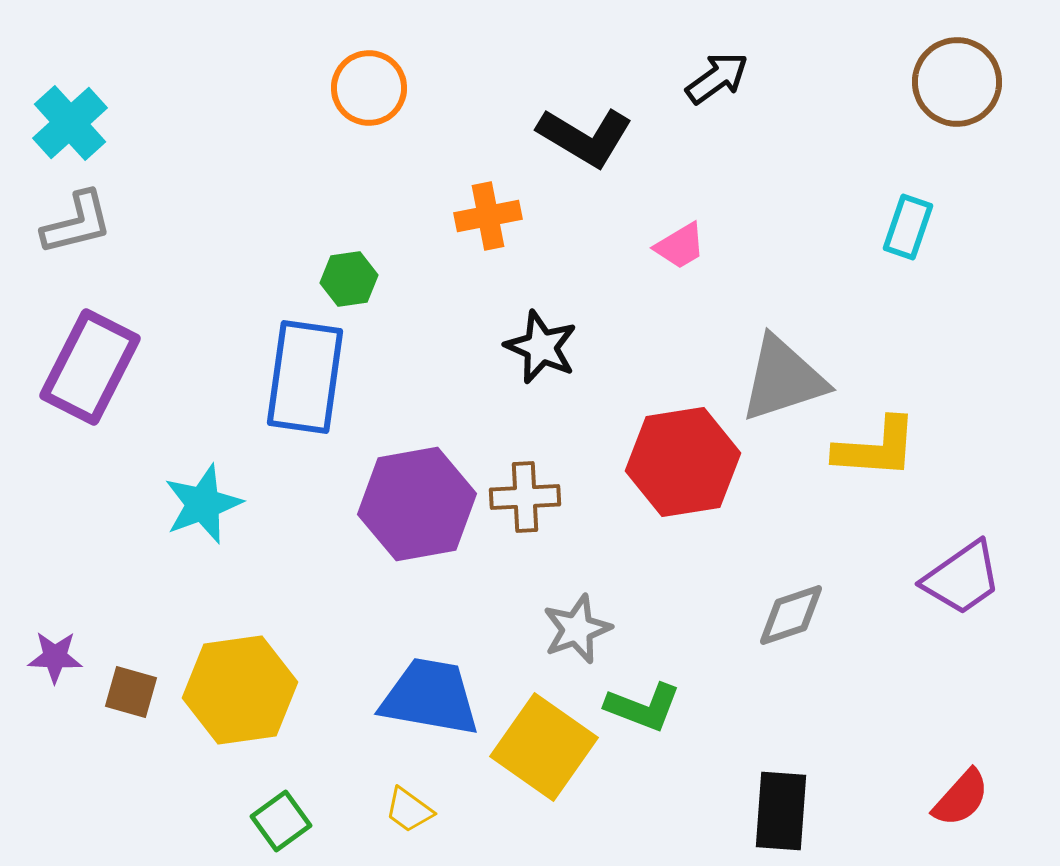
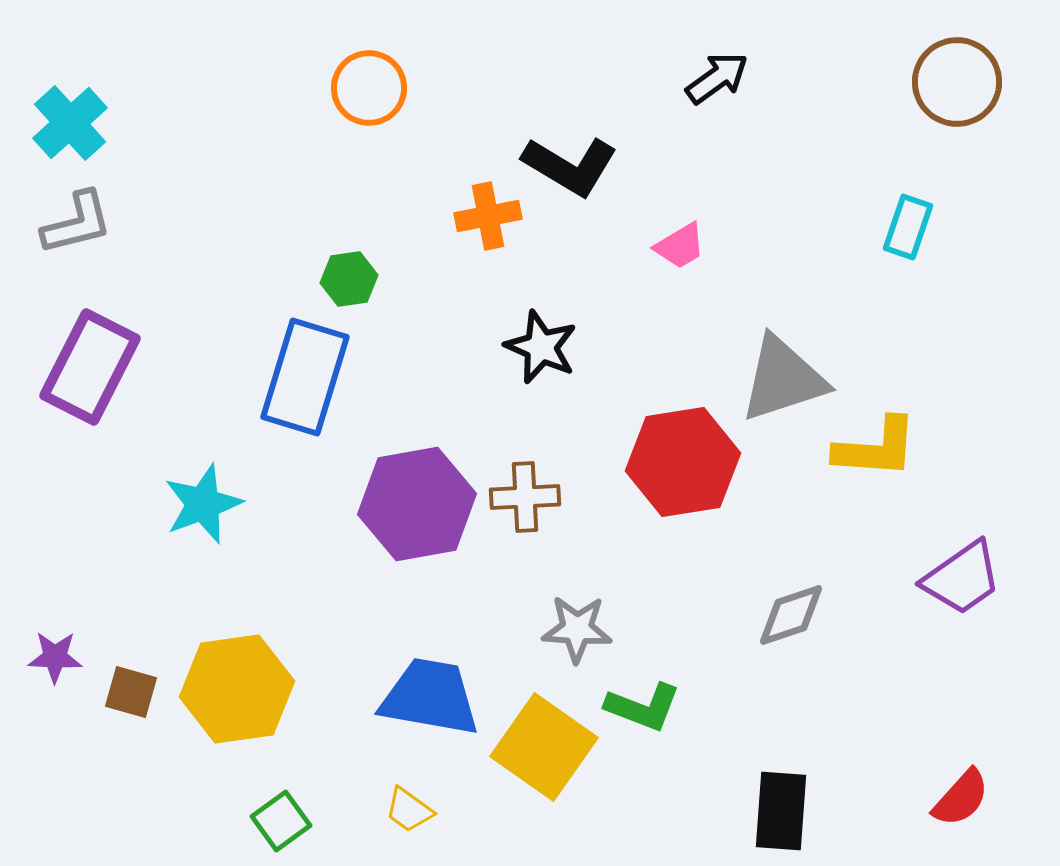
black L-shape: moved 15 px left, 29 px down
blue rectangle: rotated 9 degrees clockwise
gray star: rotated 24 degrees clockwise
yellow hexagon: moved 3 px left, 1 px up
